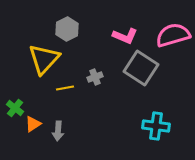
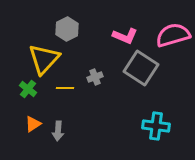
yellow line: rotated 12 degrees clockwise
green cross: moved 13 px right, 19 px up
